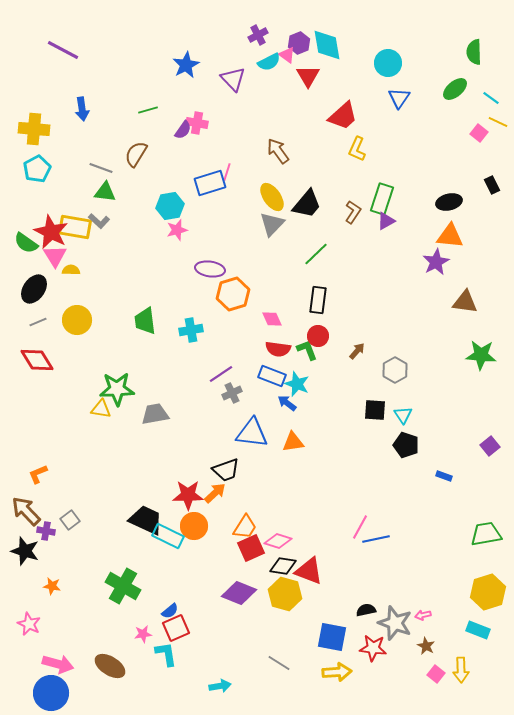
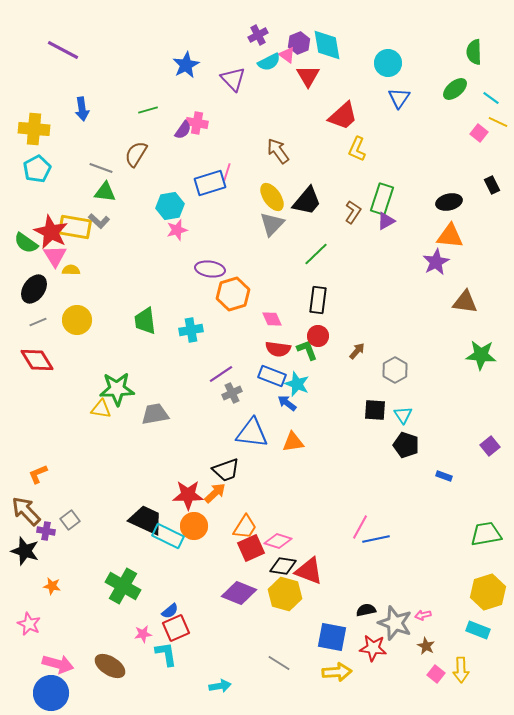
black trapezoid at (307, 204): moved 3 px up
